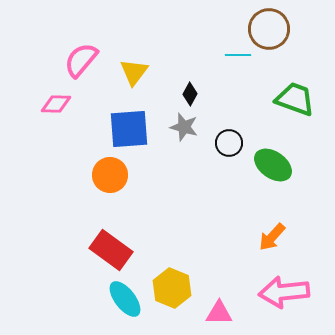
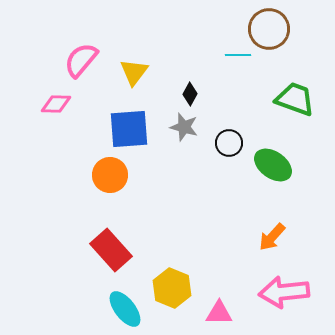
red rectangle: rotated 12 degrees clockwise
cyan ellipse: moved 10 px down
